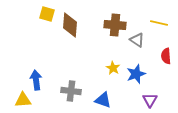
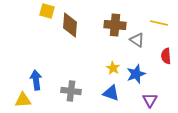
yellow square: moved 3 px up
blue triangle: moved 8 px right, 7 px up
